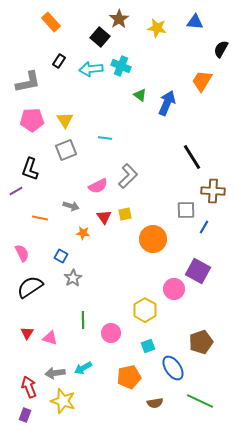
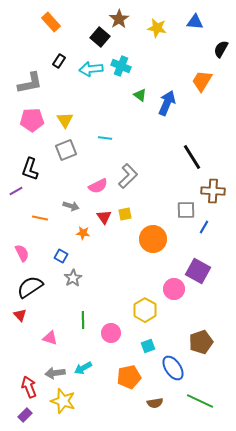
gray L-shape at (28, 82): moved 2 px right, 1 px down
red triangle at (27, 333): moved 7 px left, 18 px up; rotated 16 degrees counterclockwise
purple rectangle at (25, 415): rotated 24 degrees clockwise
